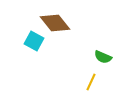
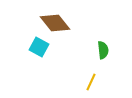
cyan square: moved 5 px right, 6 px down
green semicircle: moved 7 px up; rotated 120 degrees counterclockwise
